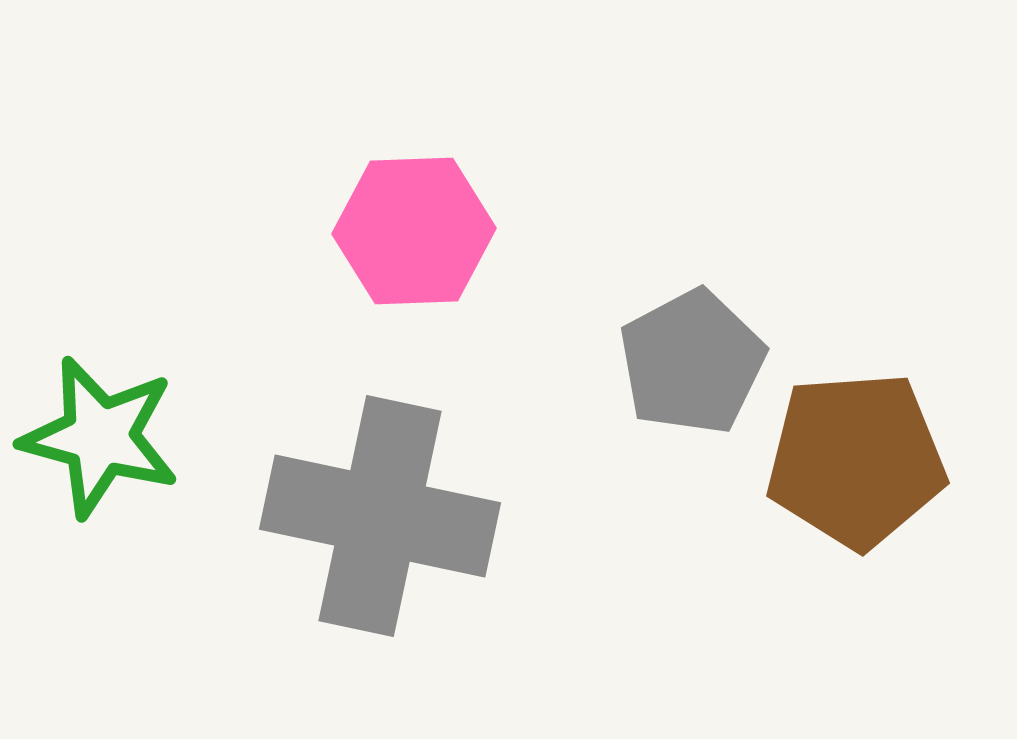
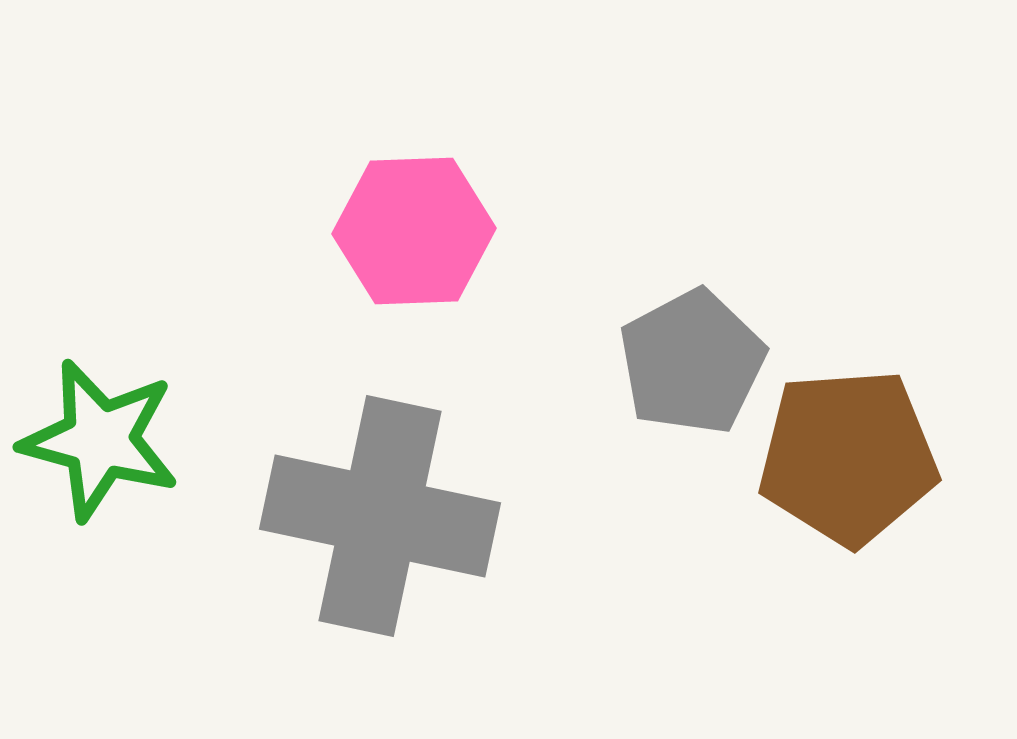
green star: moved 3 px down
brown pentagon: moved 8 px left, 3 px up
